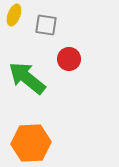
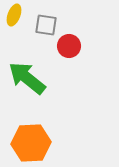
red circle: moved 13 px up
